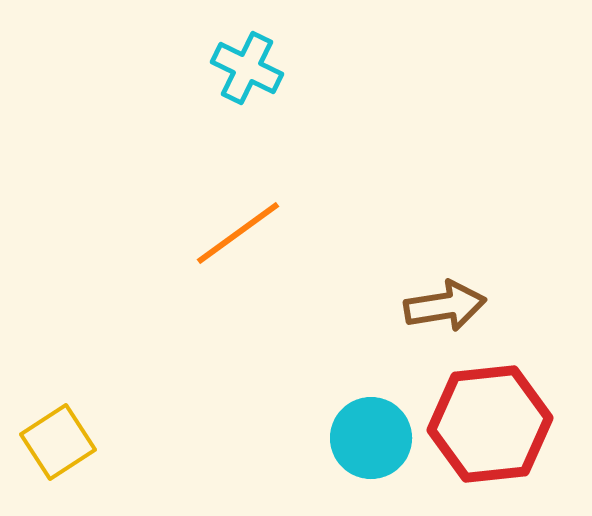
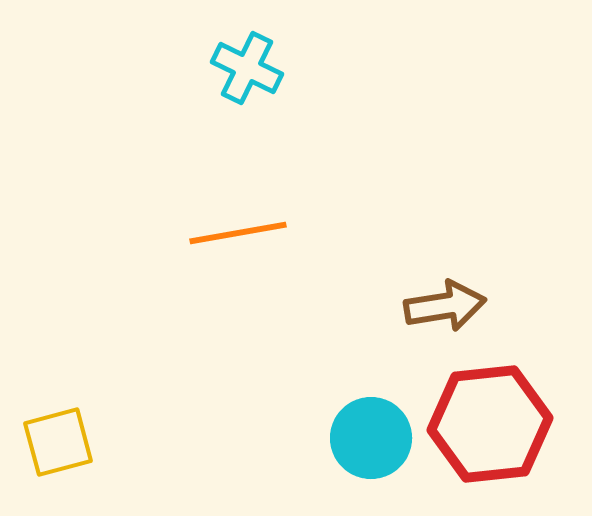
orange line: rotated 26 degrees clockwise
yellow square: rotated 18 degrees clockwise
